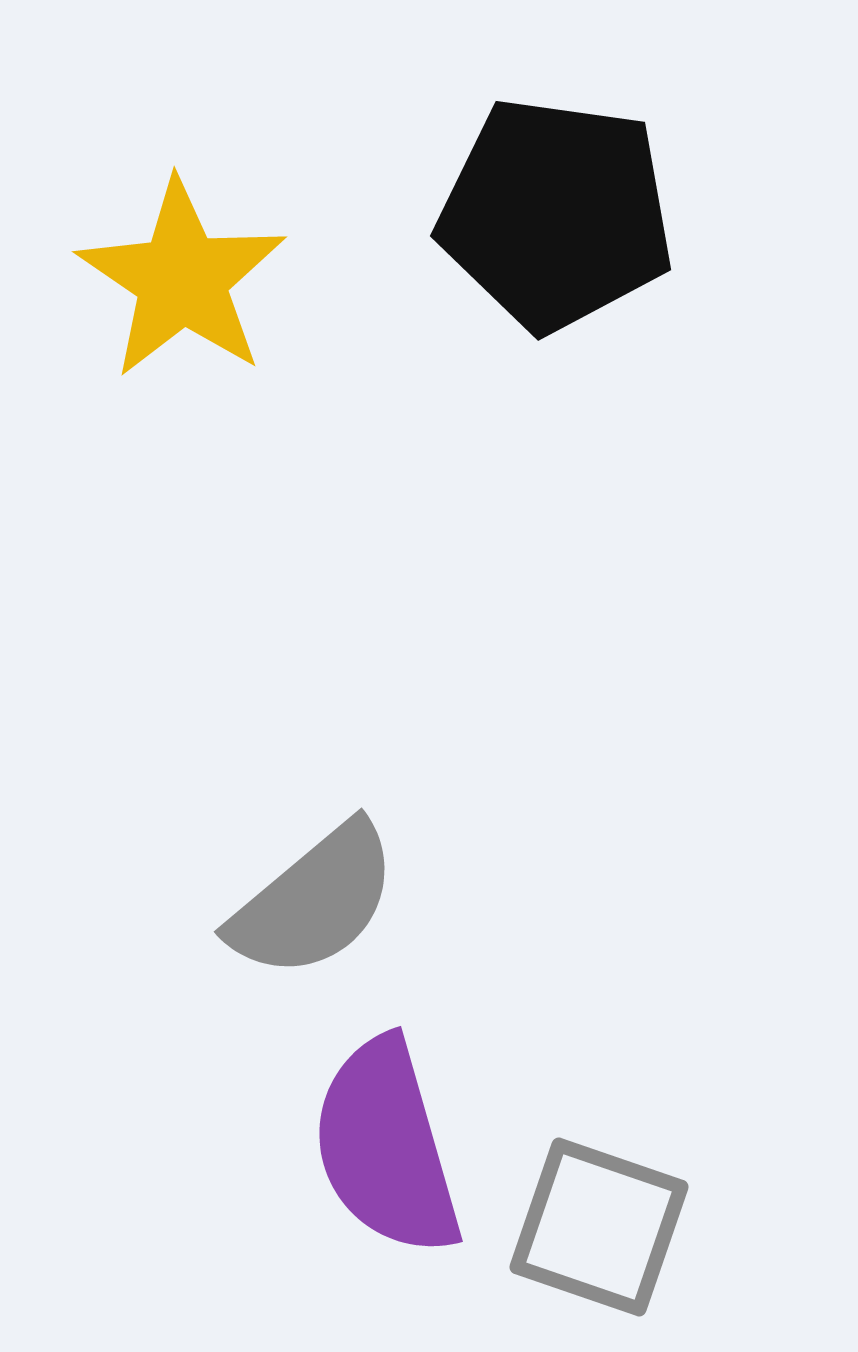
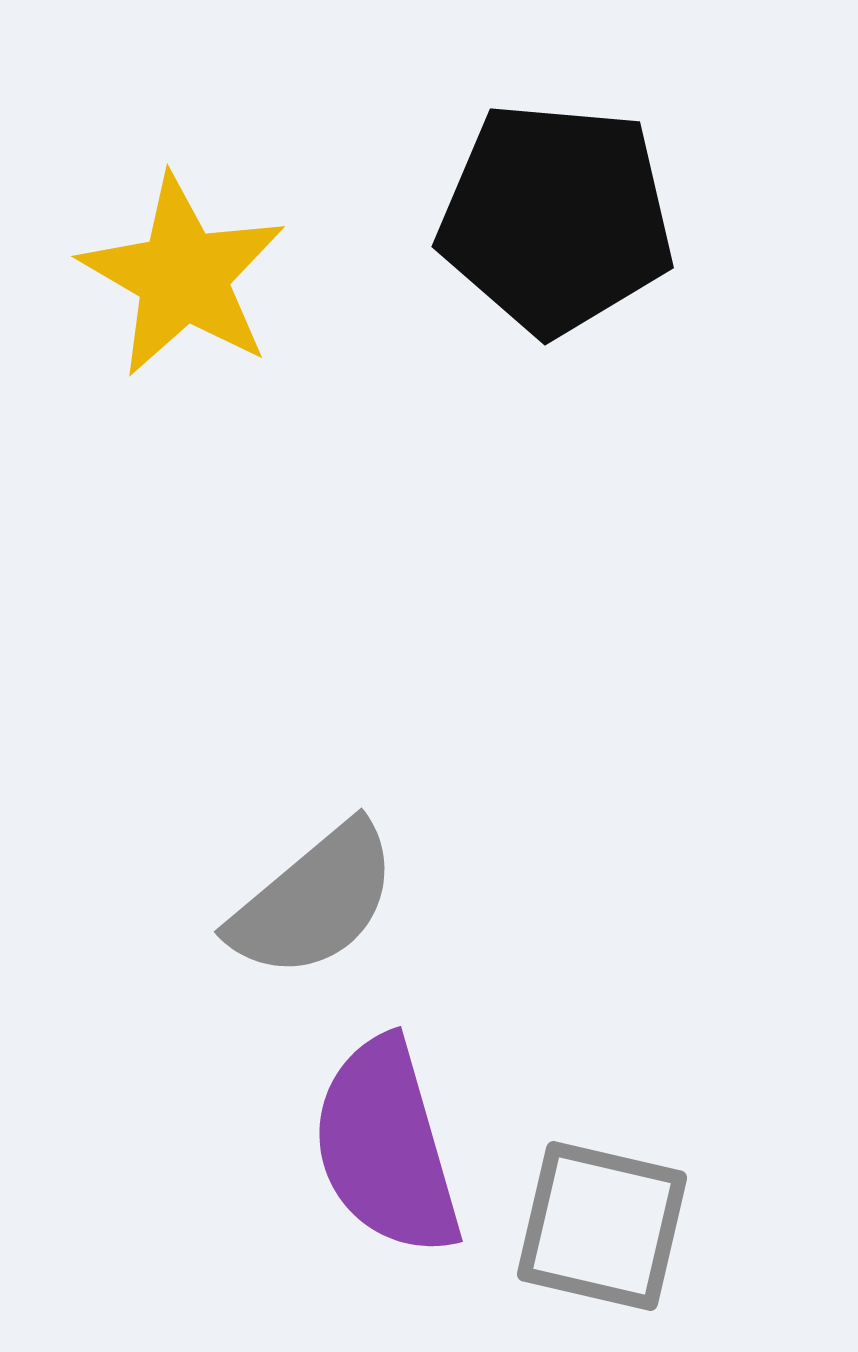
black pentagon: moved 4 px down; rotated 3 degrees counterclockwise
yellow star: moved 1 px right, 3 px up; rotated 4 degrees counterclockwise
gray square: moved 3 px right, 1 px up; rotated 6 degrees counterclockwise
